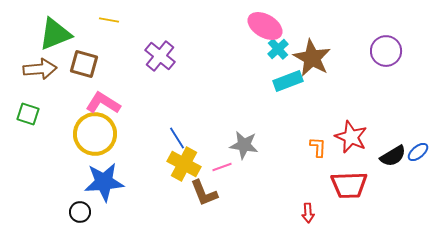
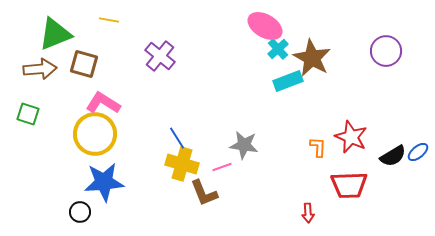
yellow cross: moved 2 px left; rotated 12 degrees counterclockwise
